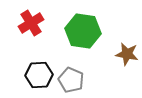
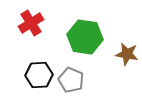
green hexagon: moved 2 px right, 6 px down
